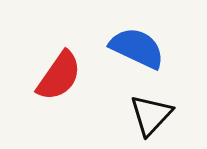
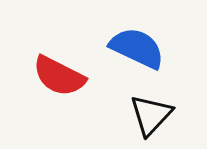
red semicircle: rotated 82 degrees clockwise
